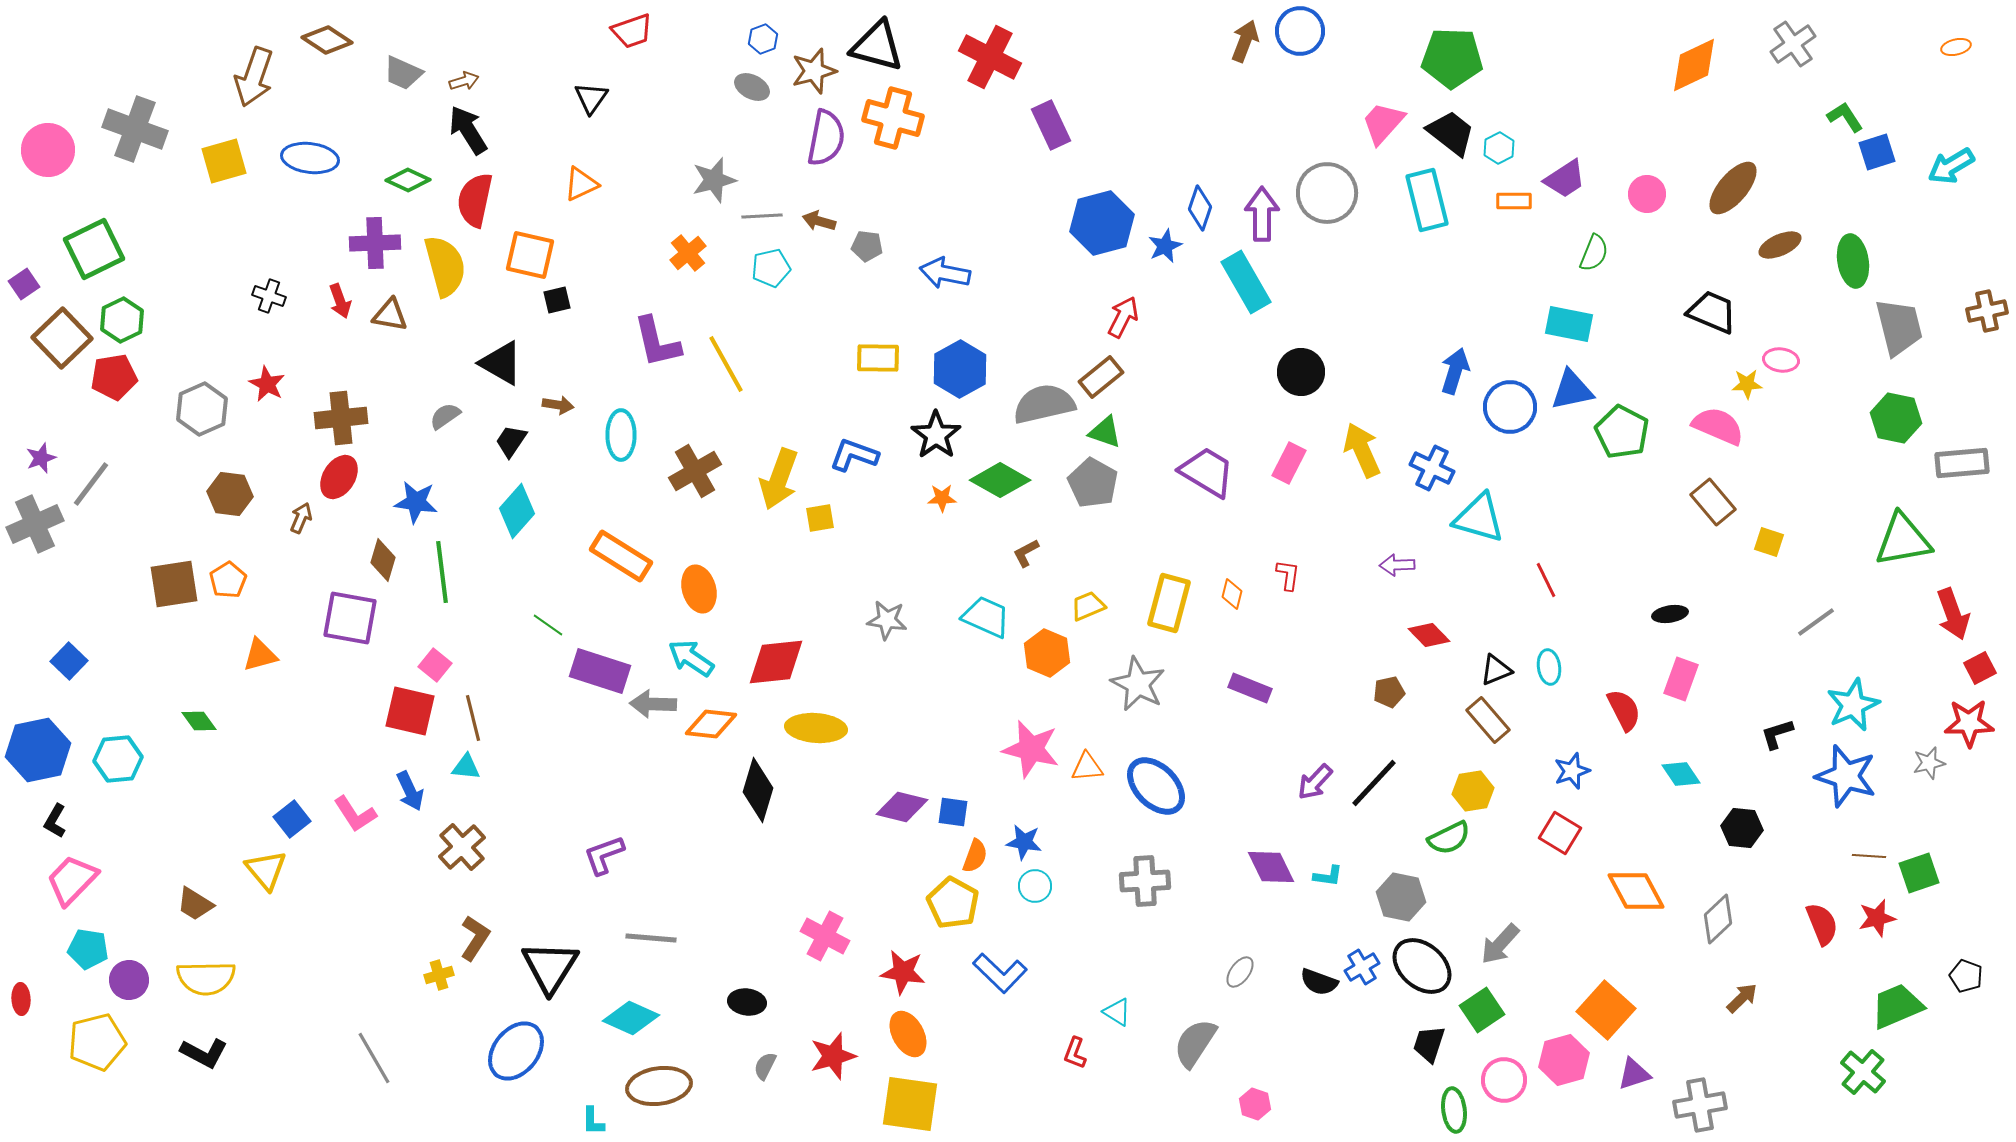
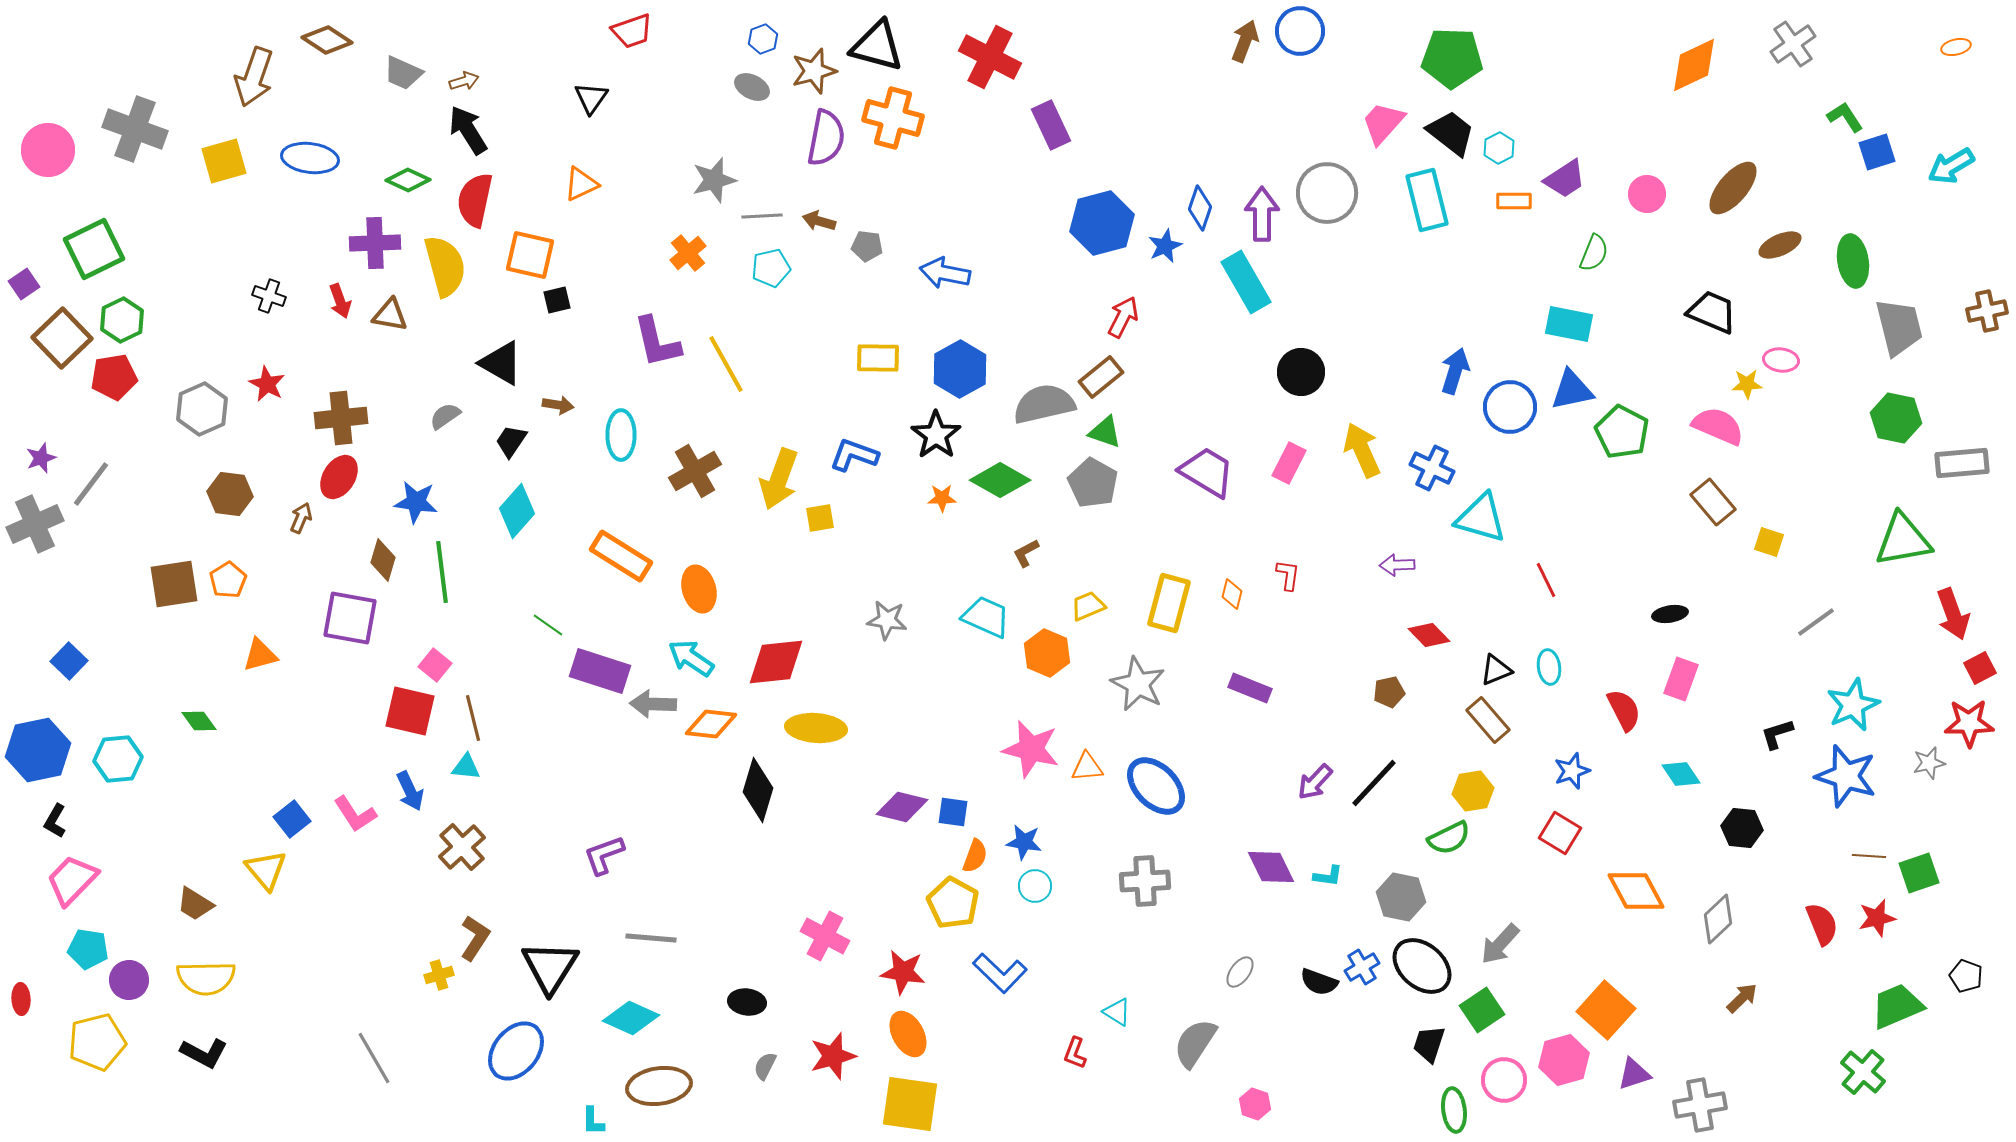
cyan triangle at (1479, 518): moved 2 px right
